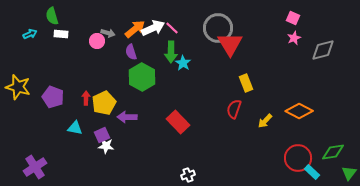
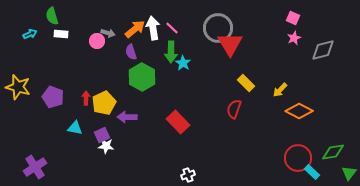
white arrow: rotated 75 degrees counterclockwise
yellow rectangle: rotated 24 degrees counterclockwise
yellow arrow: moved 15 px right, 31 px up
